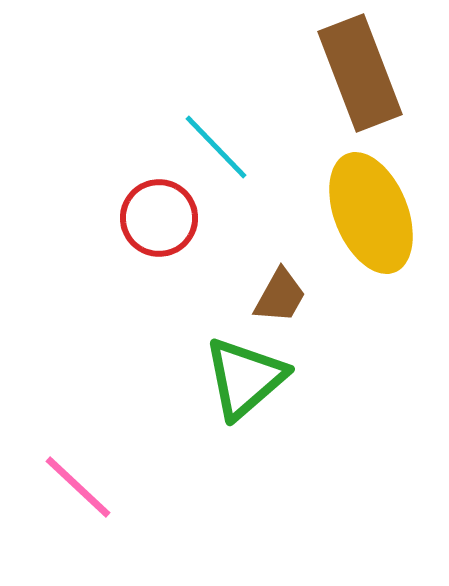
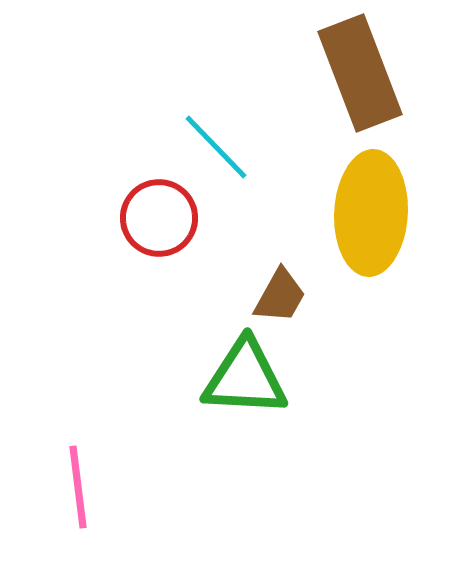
yellow ellipse: rotated 25 degrees clockwise
green triangle: rotated 44 degrees clockwise
pink line: rotated 40 degrees clockwise
